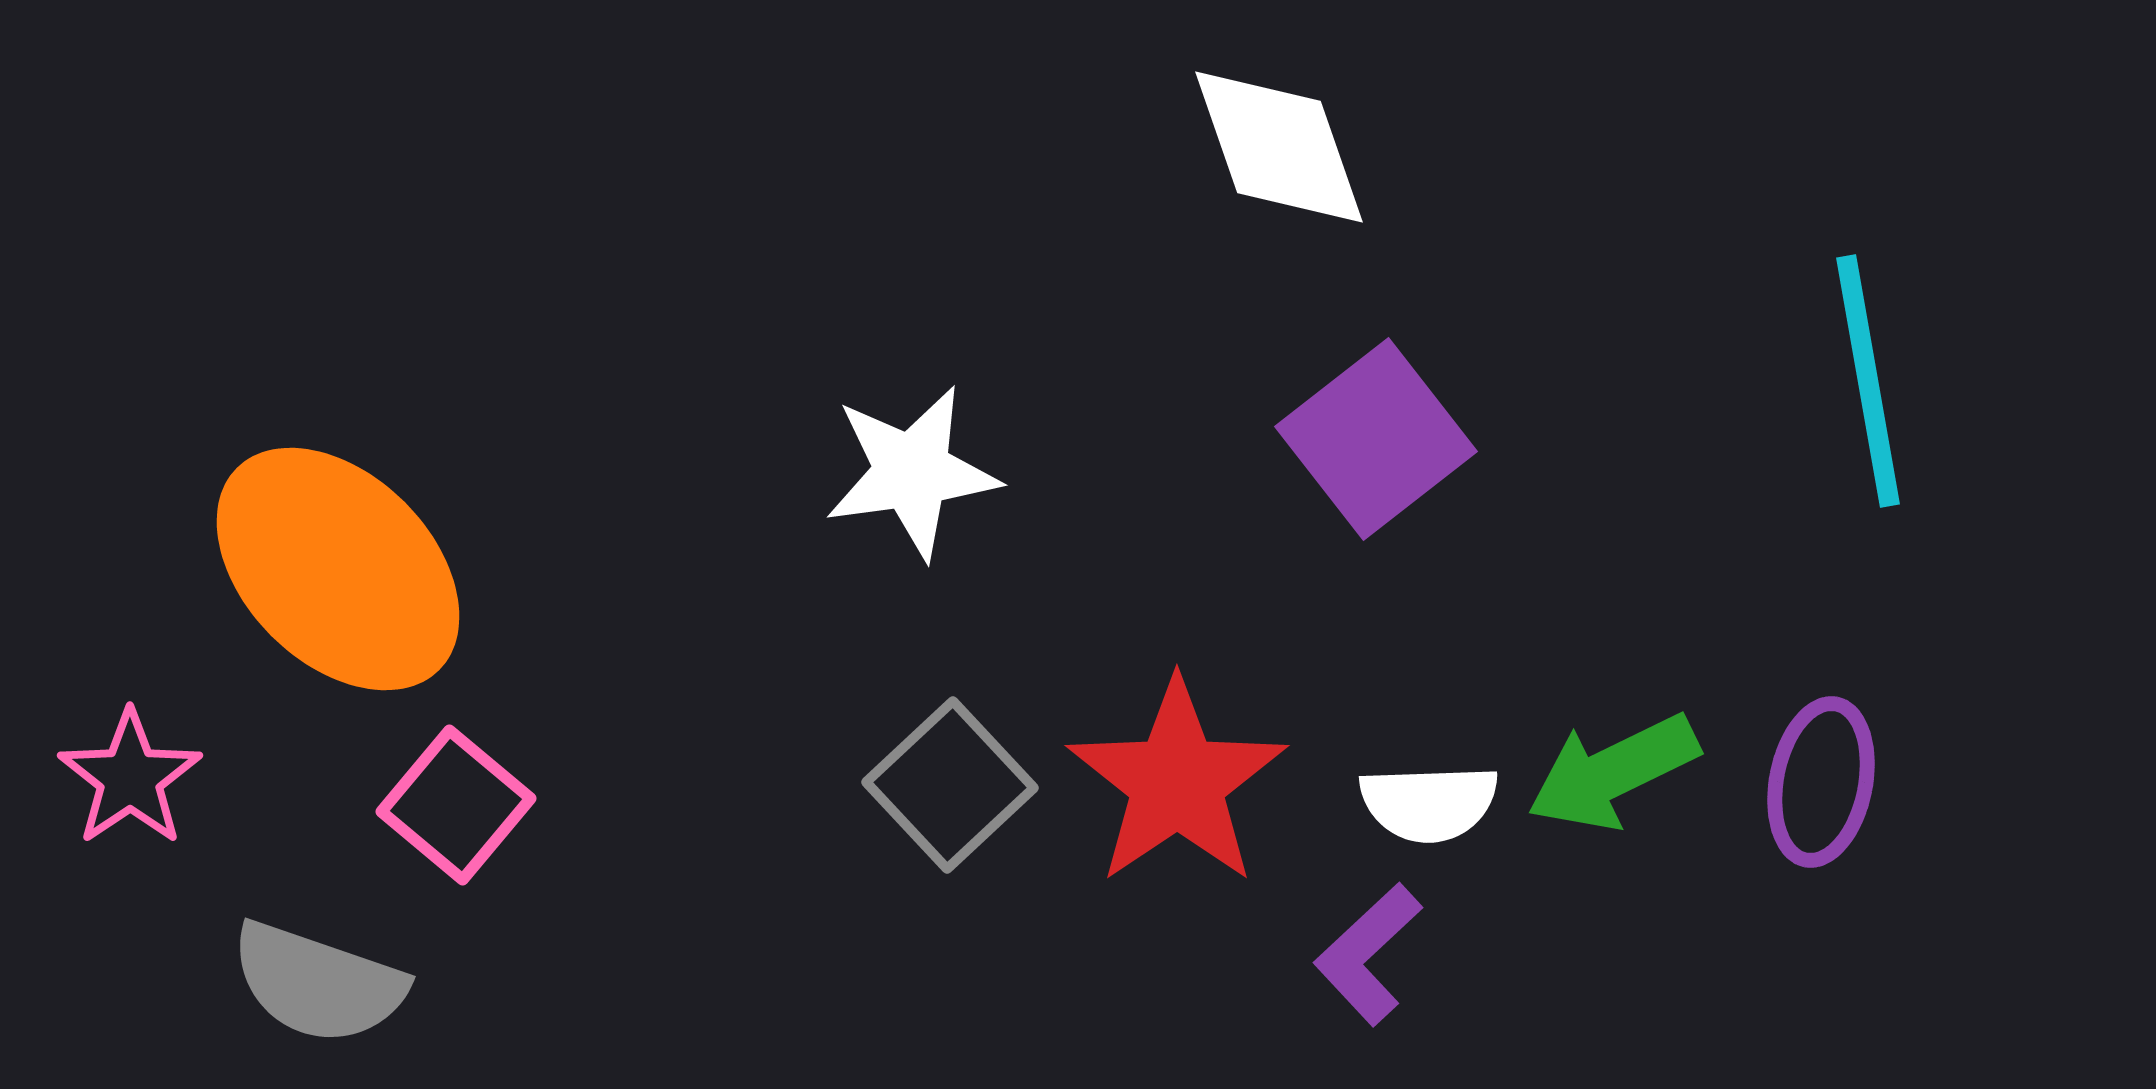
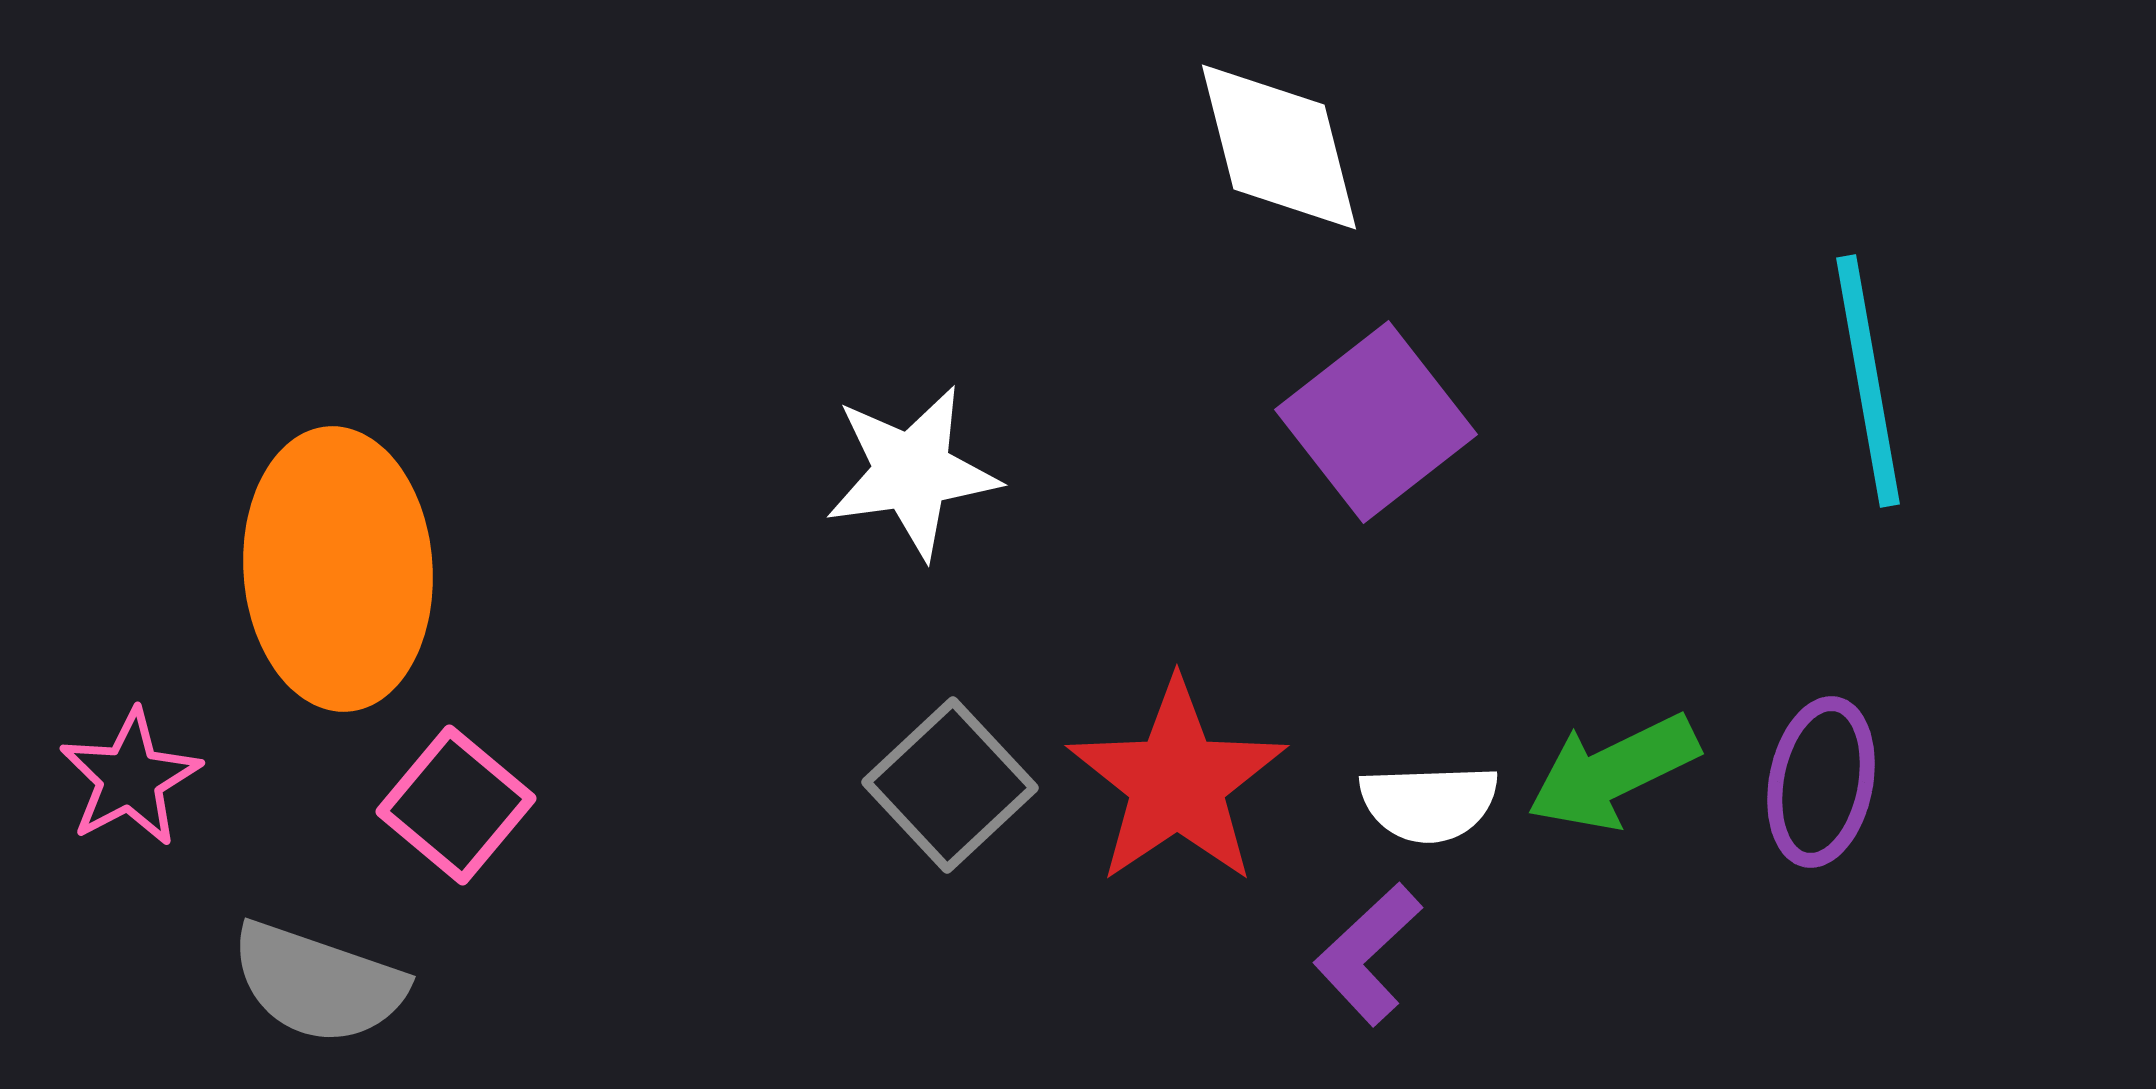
white diamond: rotated 5 degrees clockwise
purple square: moved 17 px up
orange ellipse: rotated 41 degrees clockwise
pink star: rotated 6 degrees clockwise
